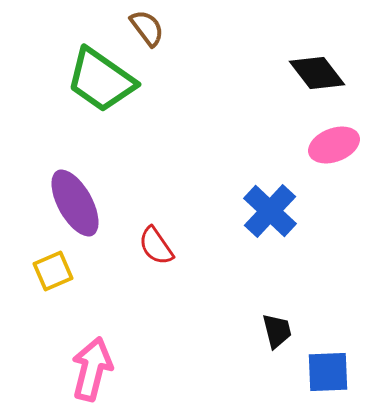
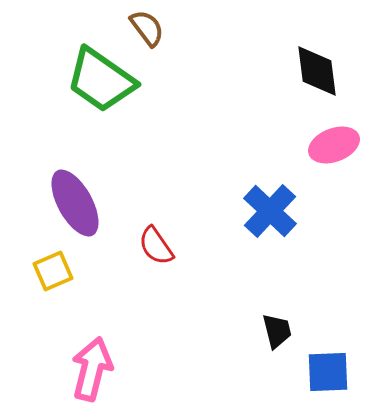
black diamond: moved 2 px up; rotated 30 degrees clockwise
